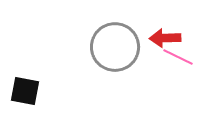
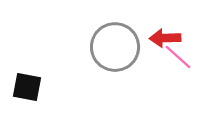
pink line: rotated 16 degrees clockwise
black square: moved 2 px right, 4 px up
